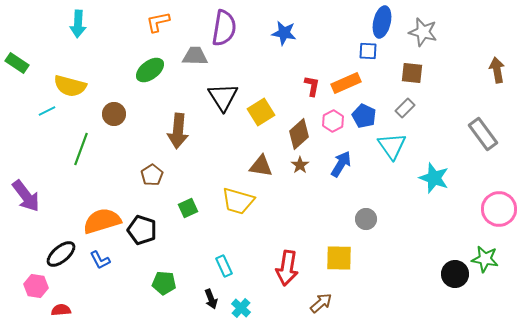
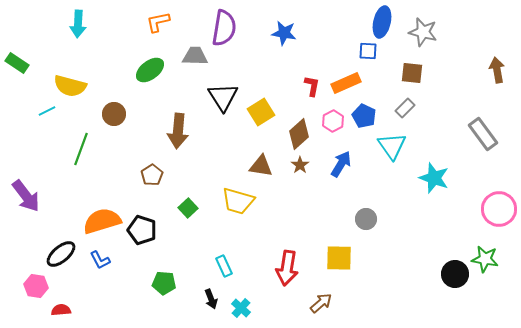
green square at (188, 208): rotated 18 degrees counterclockwise
